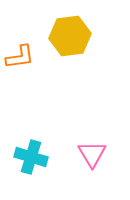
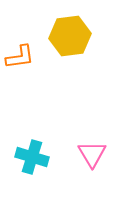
cyan cross: moved 1 px right
